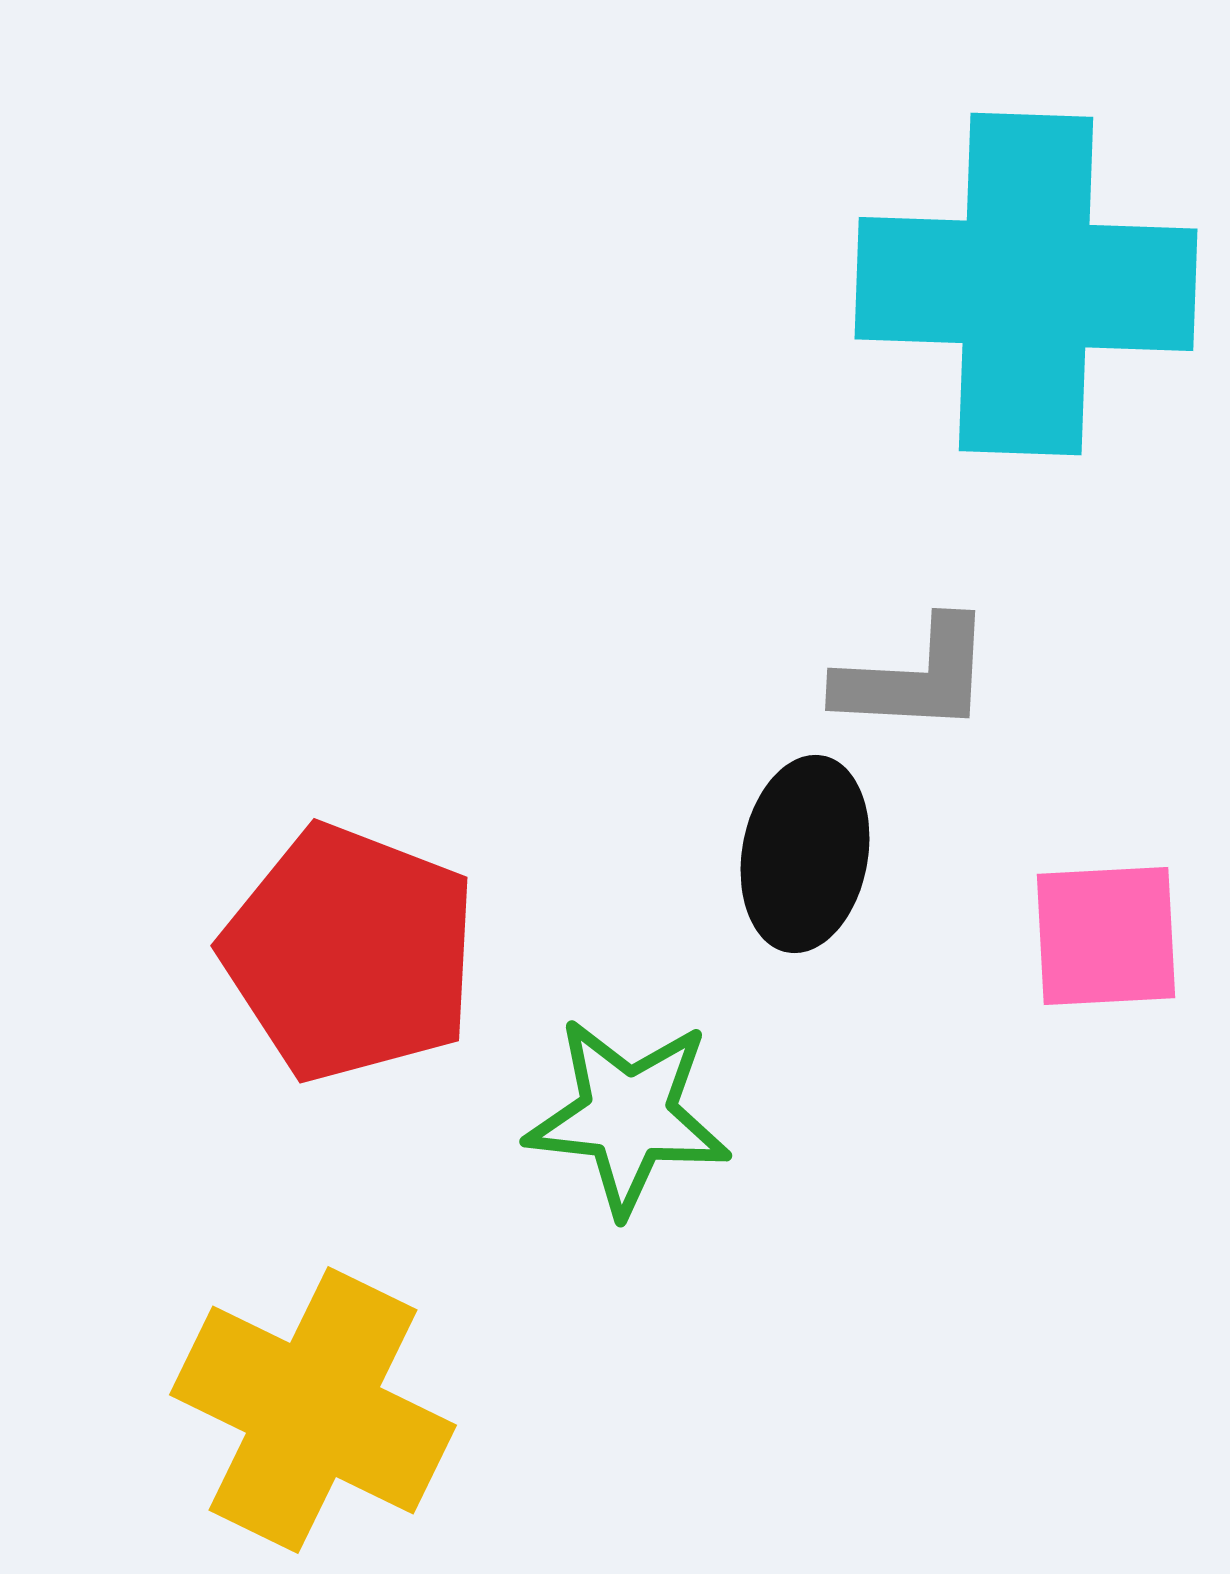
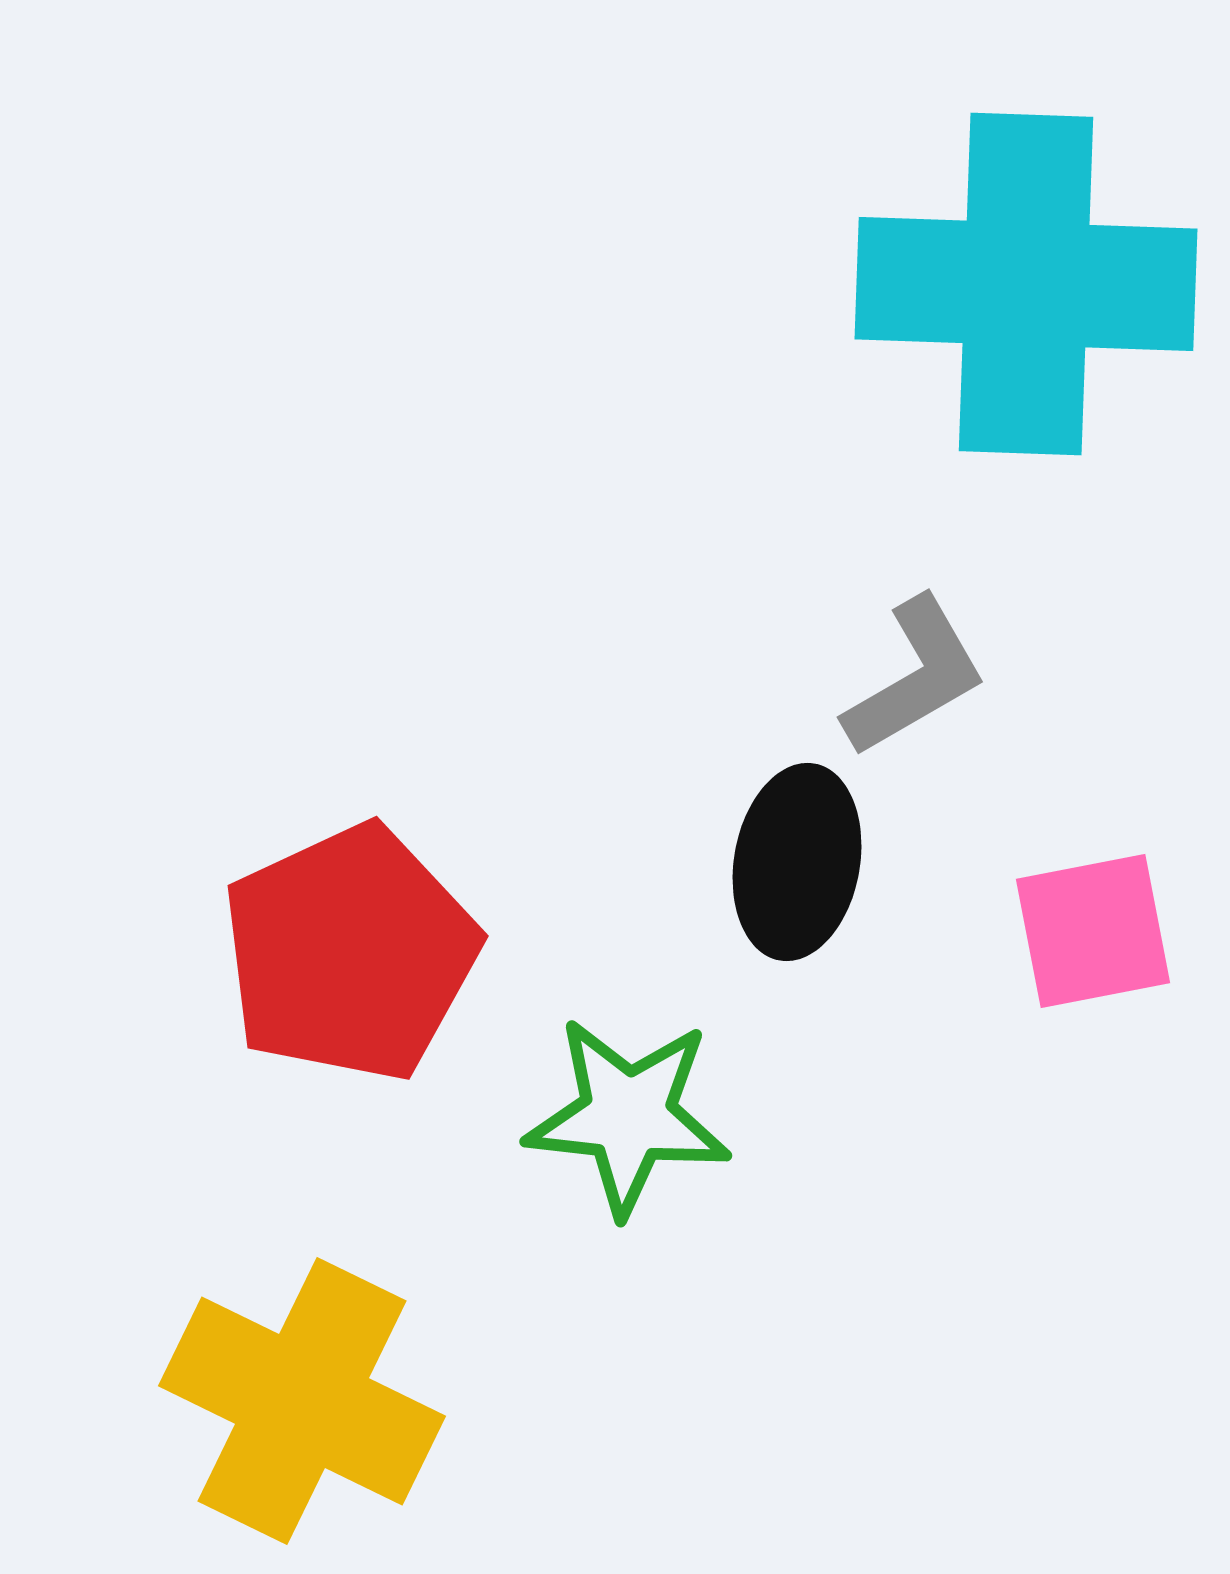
gray L-shape: rotated 33 degrees counterclockwise
black ellipse: moved 8 px left, 8 px down
pink square: moved 13 px left, 5 px up; rotated 8 degrees counterclockwise
red pentagon: rotated 26 degrees clockwise
yellow cross: moved 11 px left, 9 px up
